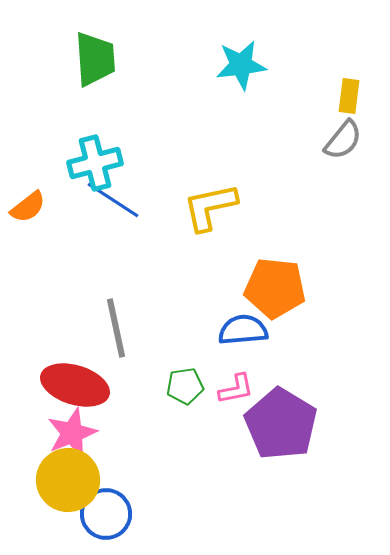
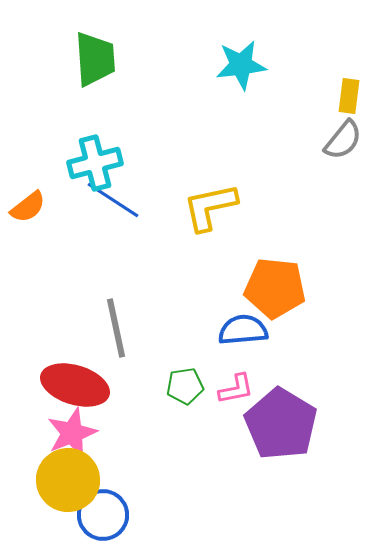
blue circle: moved 3 px left, 1 px down
